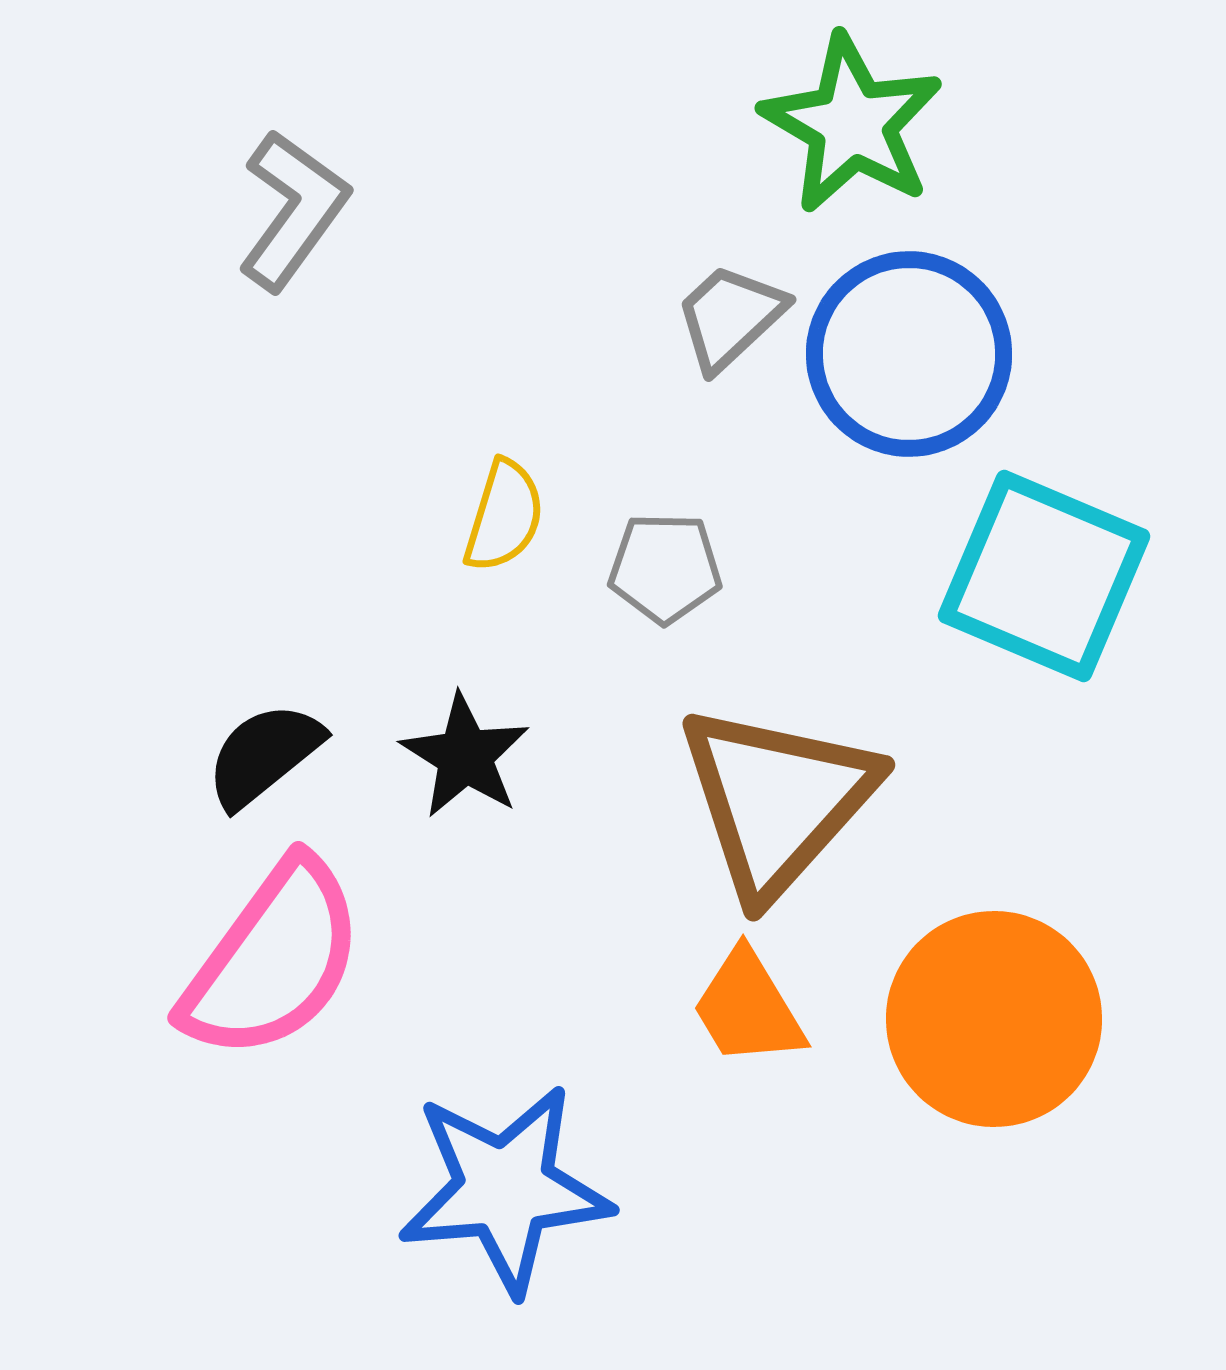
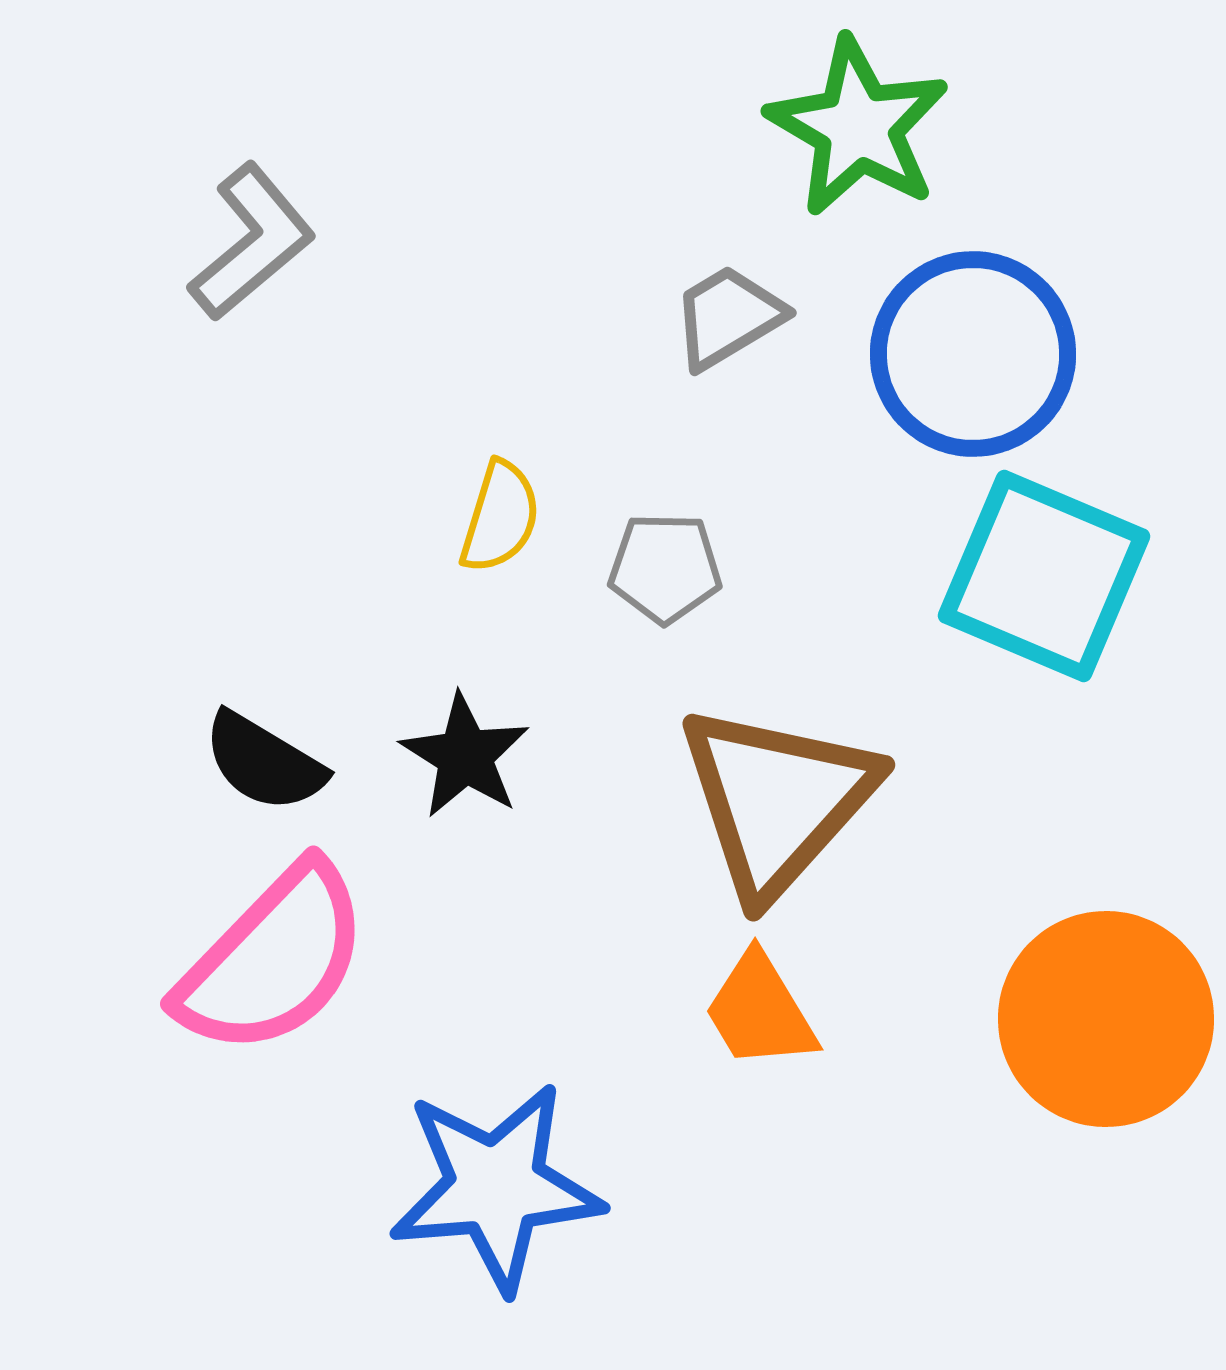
green star: moved 6 px right, 3 px down
gray L-shape: moved 41 px left, 32 px down; rotated 14 degrees clockwise
gray trapezoid: moved 2 px left; rotated 12 degrees clockwise
blue circle: moved 64 px right
yellow semicircle: moved 4 px left, 1 px down
black semicircle: moved 7 px down; rotated 110 degrees counterclockwise
pink semicircle: rotated 8 degrees clockwise
orange trapezoid: moved 12 px right, 3 px down
orange circle: moved 112 px right
blue star: moved 9 px left, 2 px up
